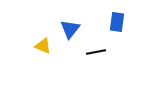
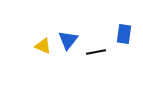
blue rectangle: moved 7 px right, 12 px down
blue triangle: moved 2 px left, 11 px down
